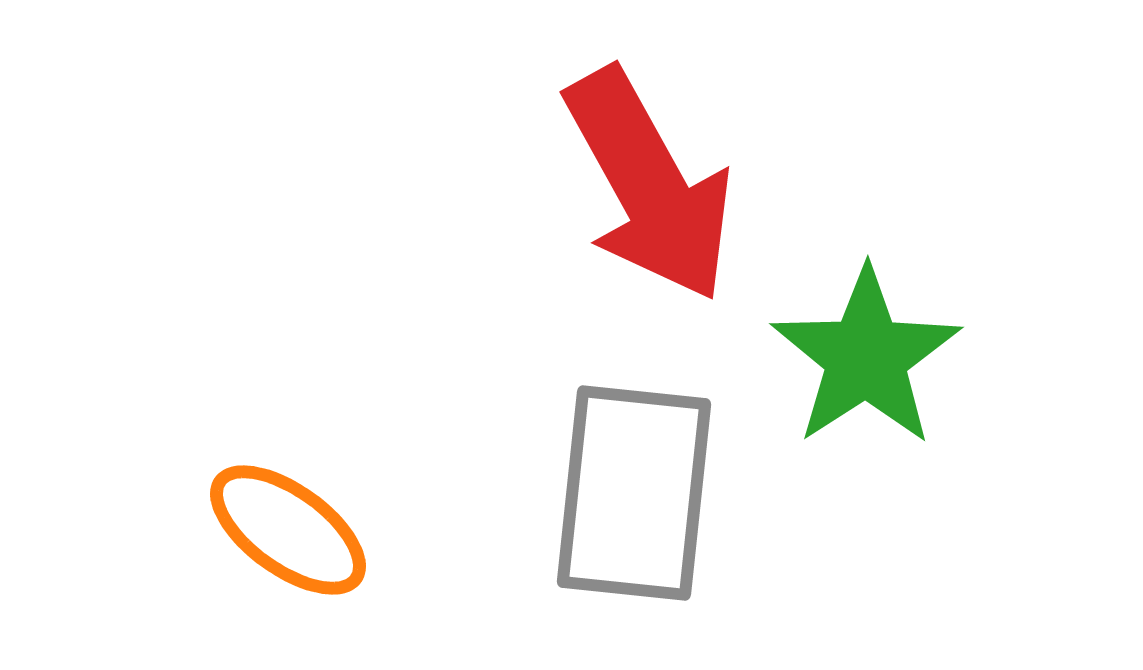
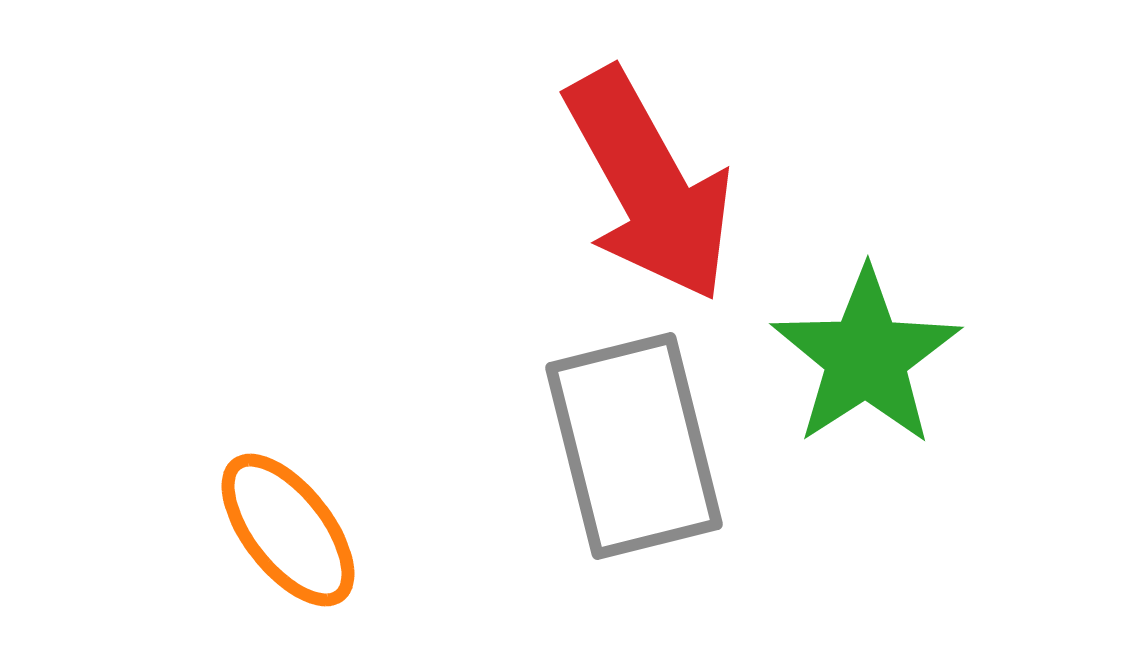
gray rectangle: moved 47 px up; rotated 20 degrees counterclockwise
orange ellipse: rotated 16 degrees clockwise
